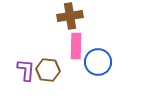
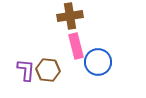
pink rectangle: rotated 15 degrees counterclockwise
